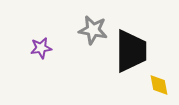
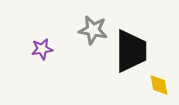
purple star: moved 1 px right, 1 px down
